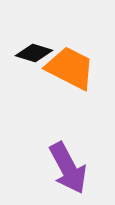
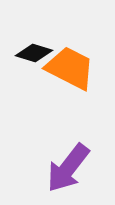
purple arrow: rotated 66 degrees clockwise
